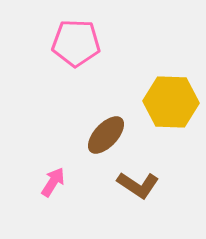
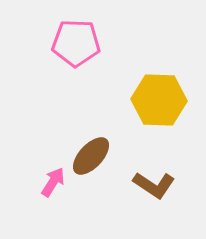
yellow hexagon: moved 12 px left, 2 px up
brown ellipse: moved 15 px left, 21 px down
brown L-shape: moved 16 px right
